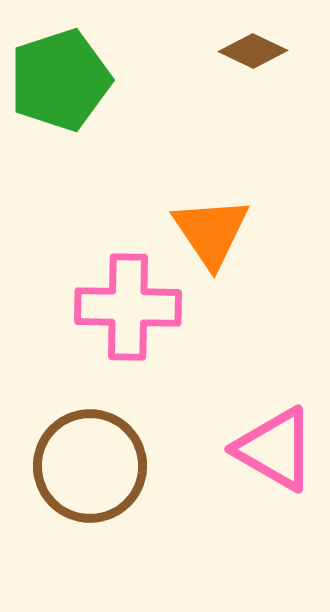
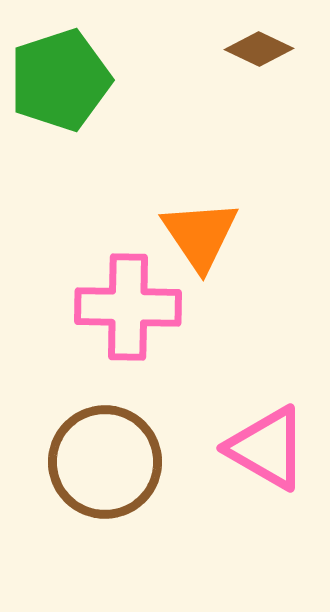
brown diamond: moved 6 px right, 2 px up
orange triangle: moved 11 px left, 3 px down
pink triangle: moved 8 px left, 1 px up
brown circle: moved 15 px right, 4 px up
